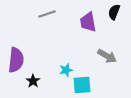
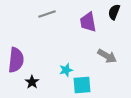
black star: moved 1 px left, 1 px down
